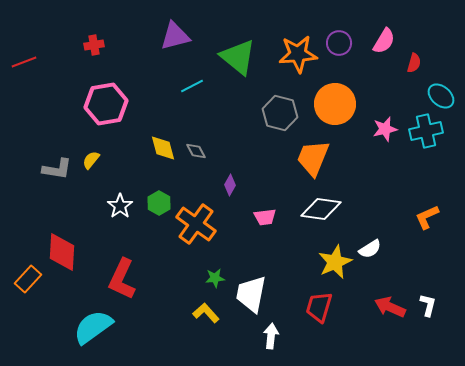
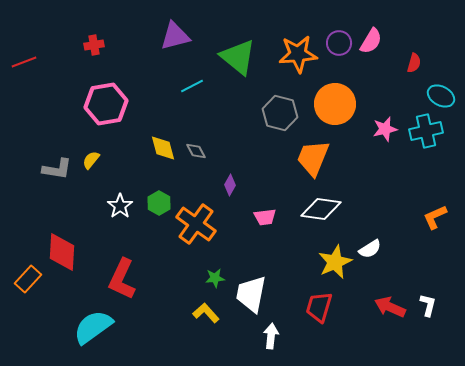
pink semicircle: moved 13 px left
cyan ellipse: rotated 12 degrees counterclockwise
orange L-shape: moved 8 px right
